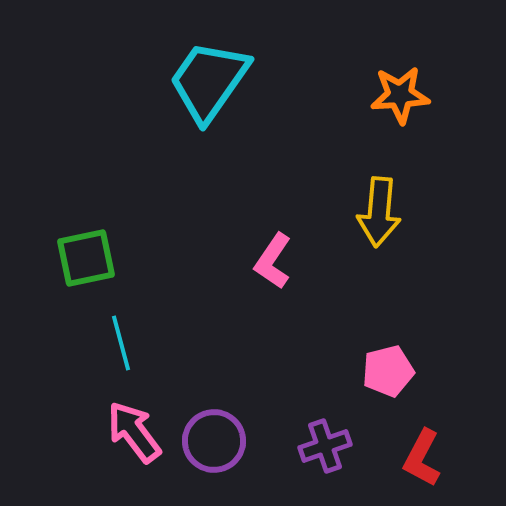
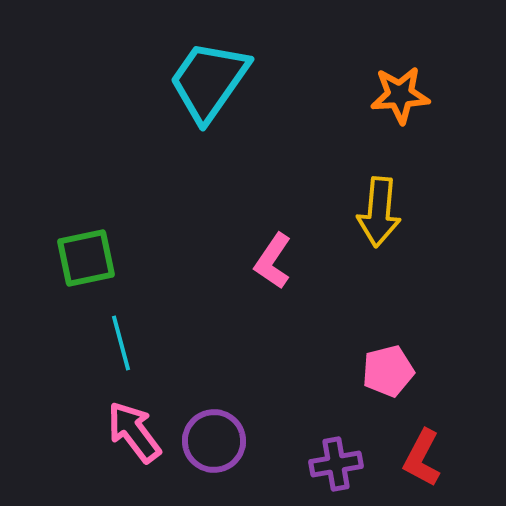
purple cross: moved 11 px right, 18 px down; rotated 9 degrees clockwise
